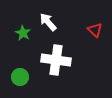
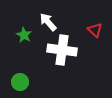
green star: moved 1 px right, 2 px down
white cross: moved 6 px right, 10 px up
green circle: moved 5 px down
